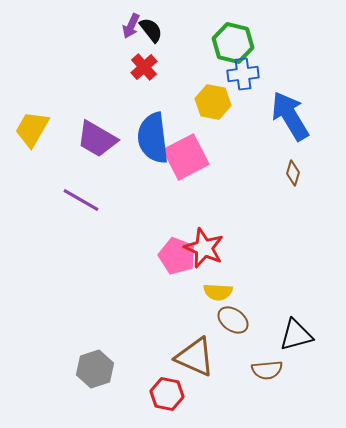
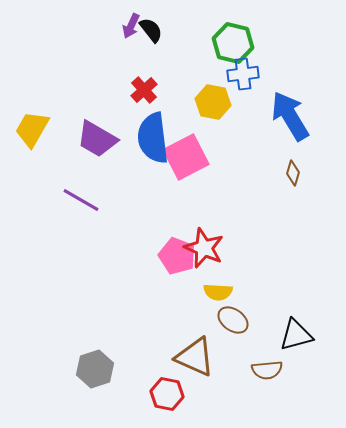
red cross: moved 23 px down
